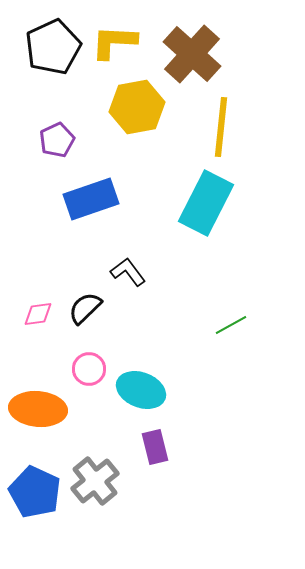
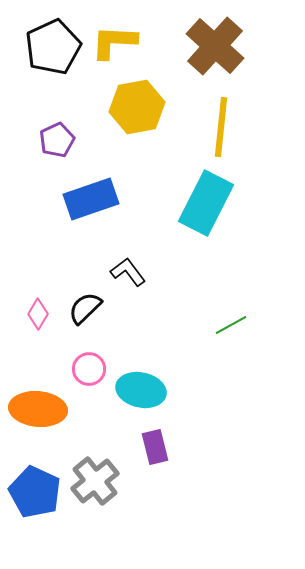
brown cross: moved 23 px right, 8 px up
pink diamond: rotated 52 degrees counterclockwise
cyan ellipse: rotated 9 degrees counterclockwise
